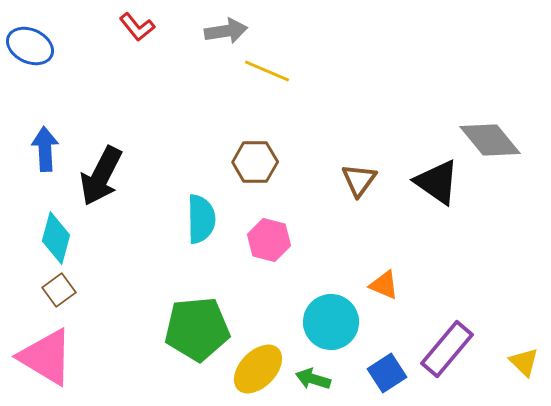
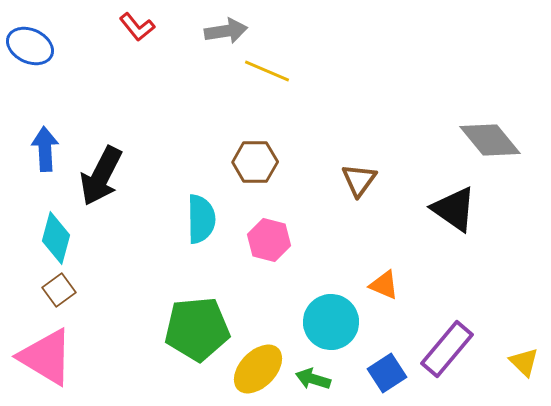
black triangle: moved 17 px right, 27 px down
